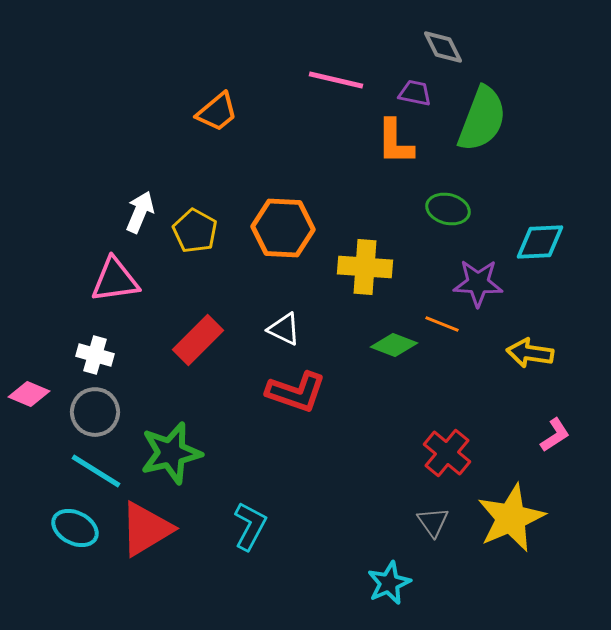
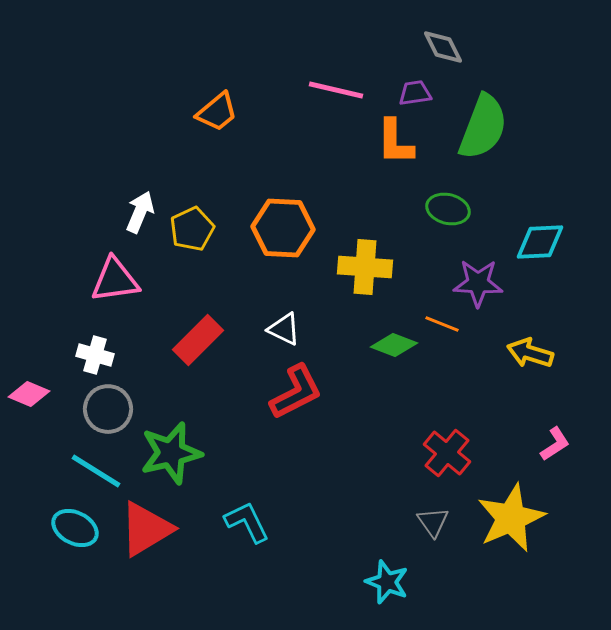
pink line: moved 10 px down
purple trapezoid: rotated 20 degrees counterclockwise
green semicircle: moved 1 px right, 8 px down
yellow pentagon: moved 3 px left, 2 px up; rotated 18 degrees clockwise
yellow arrow: rotated 9 degrees clockwise
red L-shape: rotated 46 degrees counterclockwise
gray circle: moved 13 px right, 3 px up
pink L-shape: moved 9 px down
cyan L-shape: moved 3 px left, 4 px up; rotated 54 degrees counterclockwise
cyan star: moved 2 px left, 1 px up; rotated 27 degrees counterclockwise
